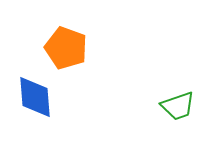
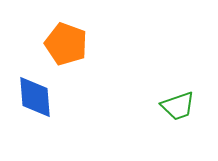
orange pentagon: moved 4 px up
